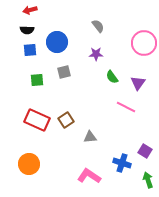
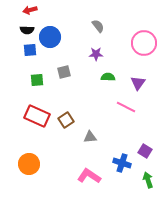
blue circle: moved 7 px left, 5 px up
green semicircle: moved 4 px left; rotated 128 degrees clockwise
red rectangle: moved 4 px up
